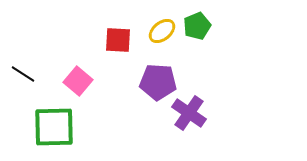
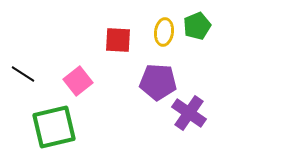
yellow ellipse: moved 2 px right, 1 px down; rotated 44 degrees counterclockwise
pink square: rotated 12 degrees clockwise
green square: rotated 12 degrees counterclockwise
